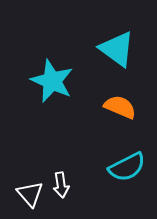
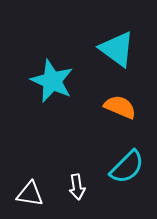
cyan semicircle: rotated 18 degrees counterclockwise
white arrow: moved 16 px right, 2 px down
white triangle: rotated 40 degrees counterclockwise
